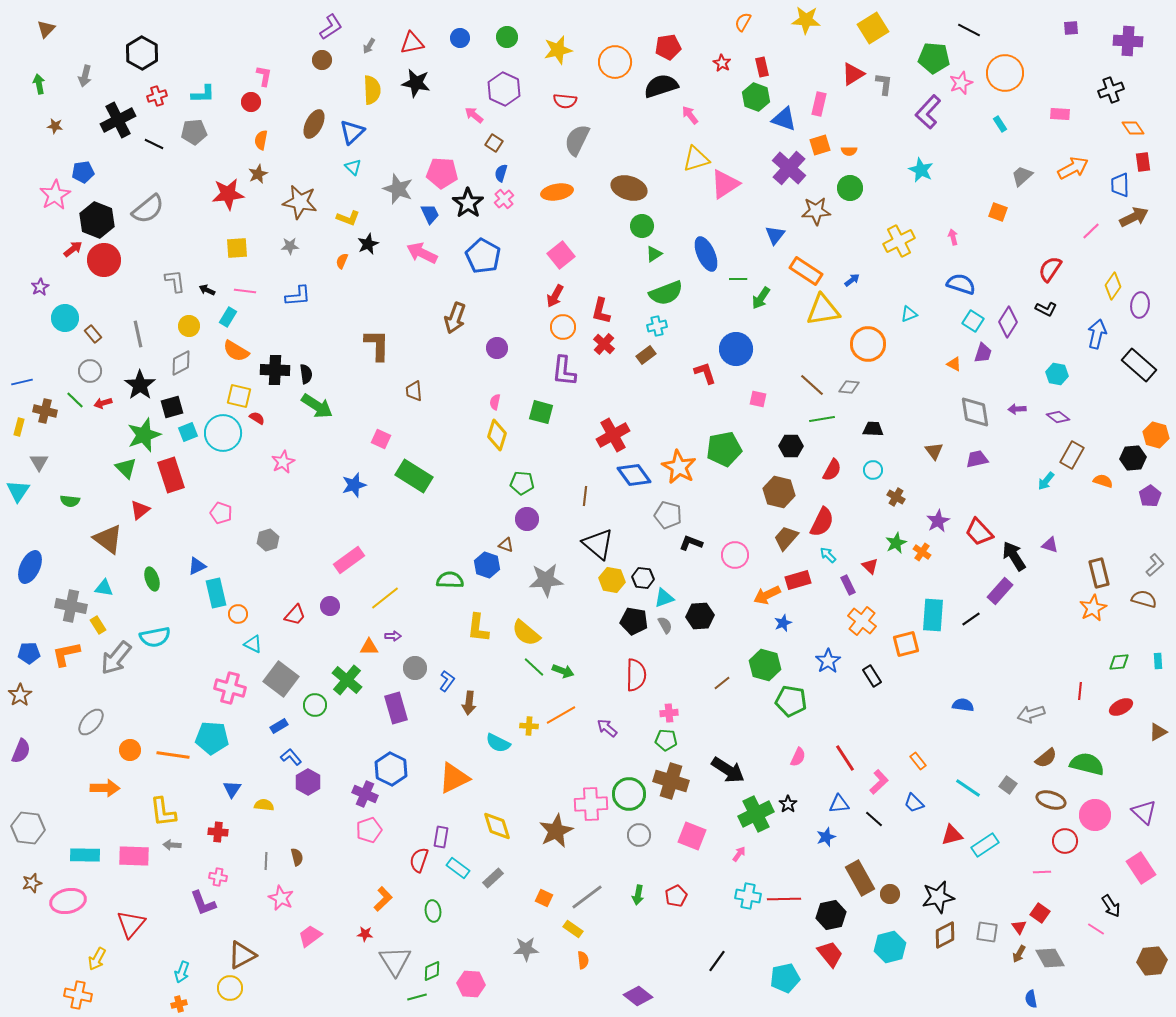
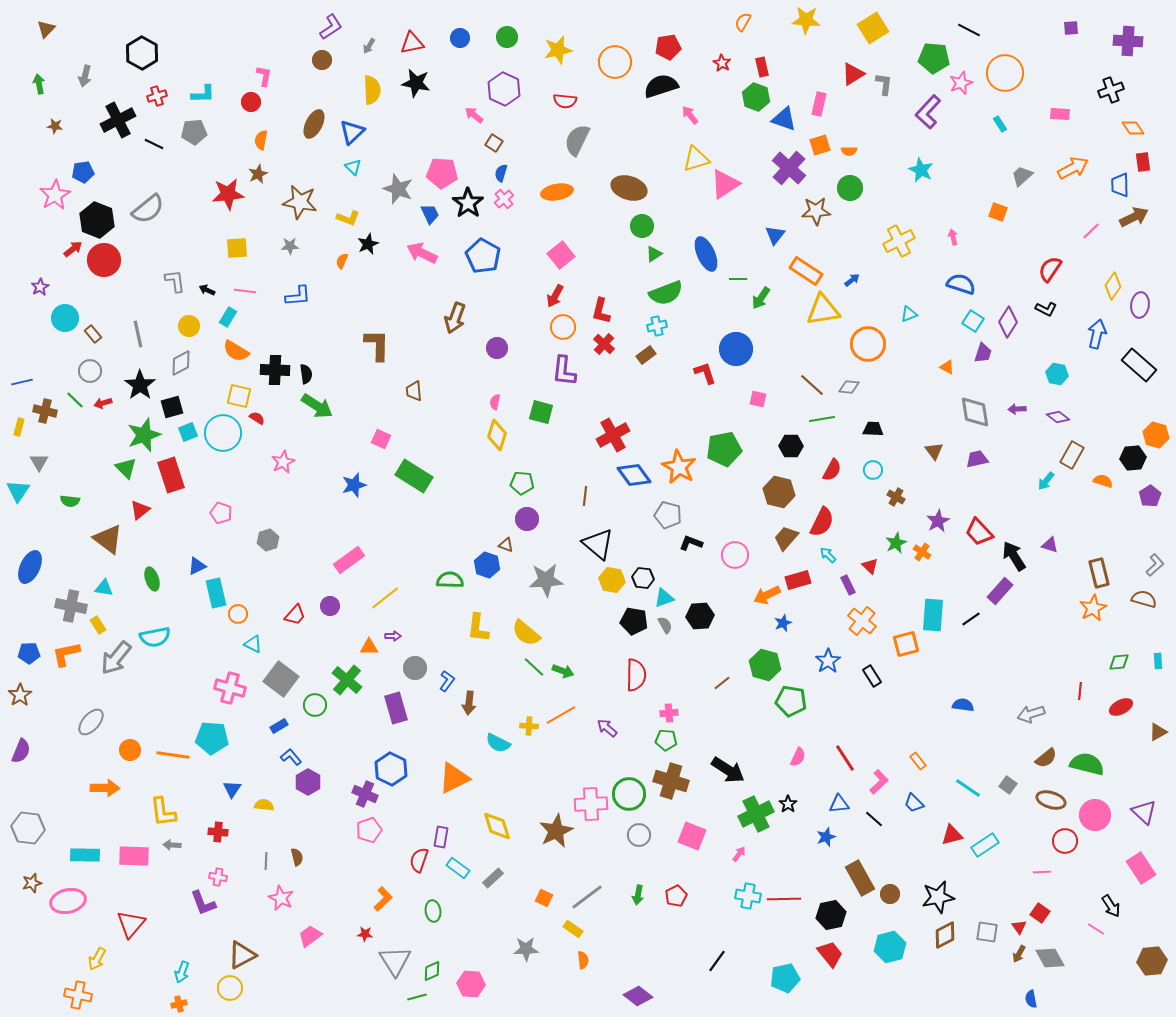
orange triangle at (954, 364): moved 7 px left, 3 px down
